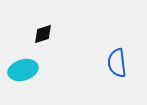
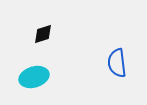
cyan ellipse: moved 11 px right, 7 px down
